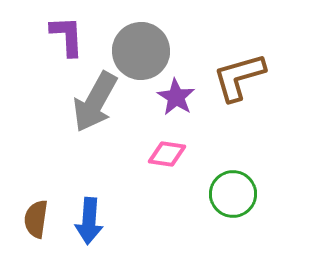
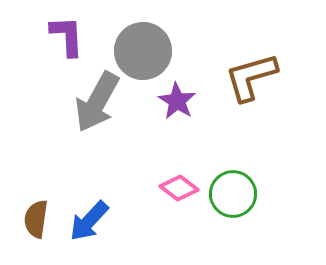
gray circle: moved 2 px right
brown L-shape: moved 12 px right
purple star: moved 1 px right, 4 px down
gray arrow: moved 2 px right
pink diamond: moved 12 px right, 34 px down; rotated 30 degrees clockwise
blue arrow: rotated 39 degrees clockwise
